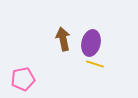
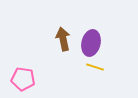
yellow line: moved 3 px down
pink pentagon: rotated 20 degrees clockwise
